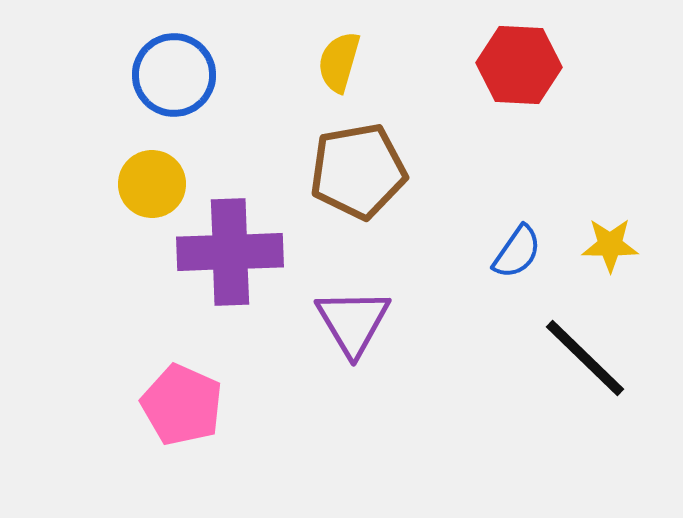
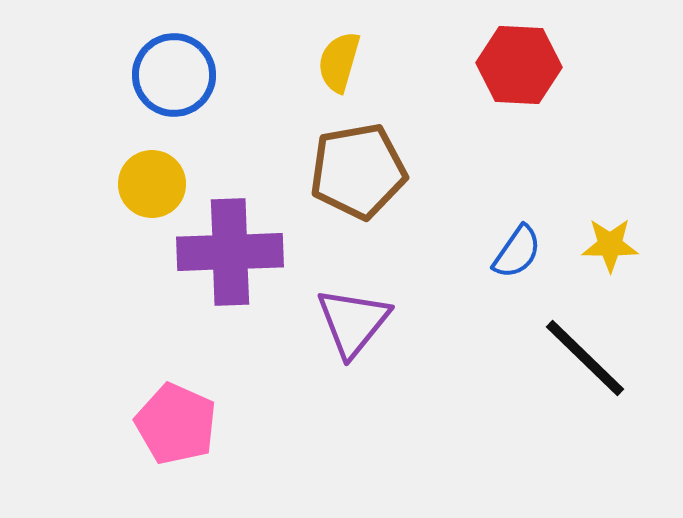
purple triangle: rotated 10 degrees clockwise
pink pentagon: moved 6 px left, 19 px down
